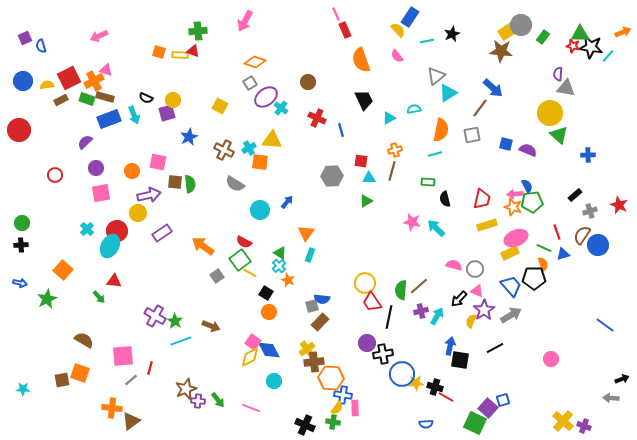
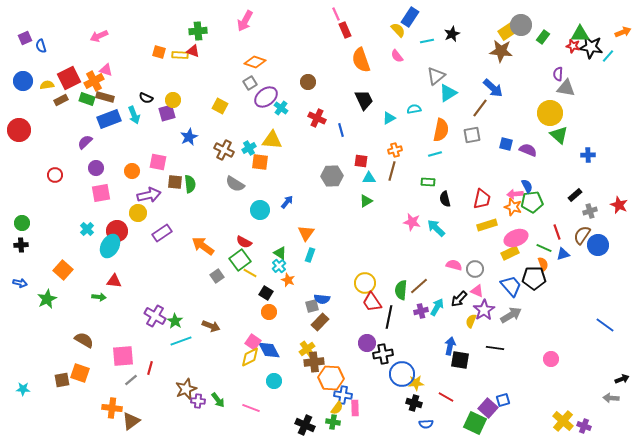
green arrow at (99, 297): rotated 40 degrees counterclockwise
cyan arrow at (437, 316): moved 9 px up
black line at (495, 348): rotated 36 degrees clockwise
black cross at (435, 387): moved 21 px left, 16 px down
